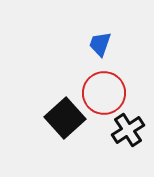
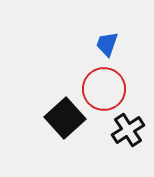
blue trapezoid: moved 7 px right
red circle: moved 4 px up
